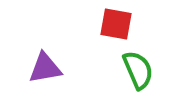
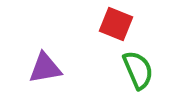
red square: rotated 12 degrees clockwise
